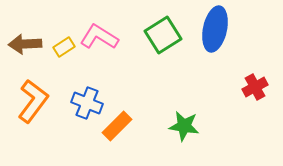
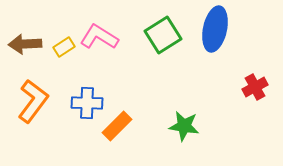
blue cross: rotated 20 degrees counterclockwise
